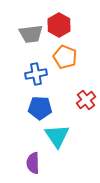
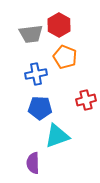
red cross: rotated 24 degrees clockwise
cyan triangle: rotated 44 degrees clockwise
